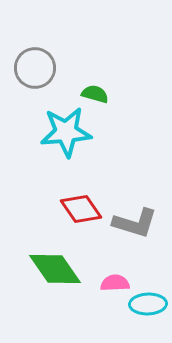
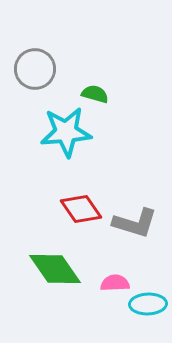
gray circle: moved 1 px down
